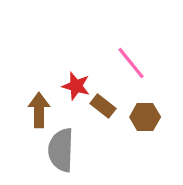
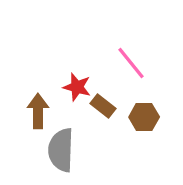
red star: moved 1 px right, 1 px down
brown arrow: moved 1 px left, 1 px down
brown hexagon: moved 1 px left
